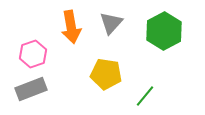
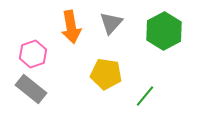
gray rectangle: rotated 60 degrees clockwise
